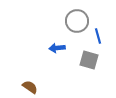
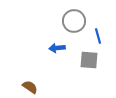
gray circle: moved 3 px left
gray square: rotated 12 degrees counterclockwise
